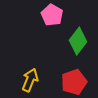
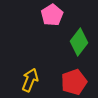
pink pentagon: rotated 10 degrees clockwise
green diamond: moved 1 px right, 1 px down
